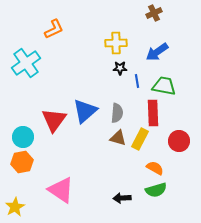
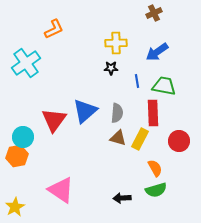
black star: moved 9 px left
orange hexagon: moved 5 px left, 6 px up
orange semicircle: rotated 30 degrees clockwise
